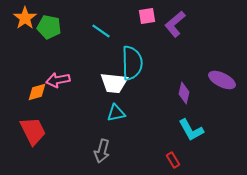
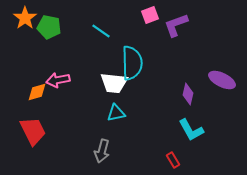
pink square: moved 3 px right, 1 px up; rotated 12 degrees counterclockwise
purple L-shape: moved 1 px right, 1 px down; rotated 20 degrees clockwise
purple diamond: moved 4 px right, 1 px down
